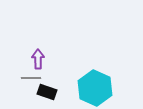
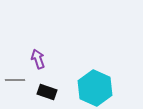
purple arrow: rotated 18 degrees counterclockwise
gray line: moved 16 px left, 2 px down
